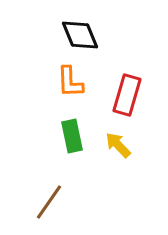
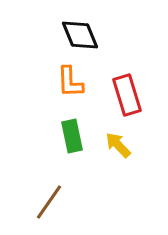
red rectangle: rotated 33 degrees counterclockwise
